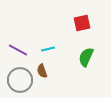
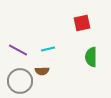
green semicircle: moved 5 px right; rotated 24 degrees counterclockwise
brown semicircle: rotated 72 degrees counterclockwise
gray circle: moved 1 px down
